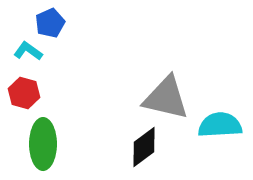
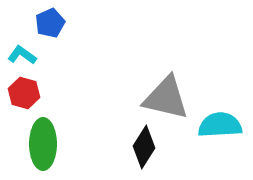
cyan L-shape: moved 6 px left, 4 px down
black diamond: rotated 21 degrees counterclockwise
